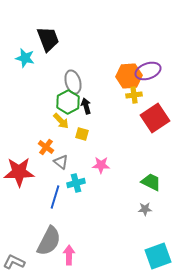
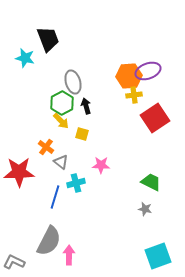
green hexagon: moved 6 px left, 1 px down
gray star: rotated 16 degrees clockwise
